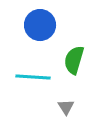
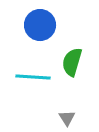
green semicircle: moved 2 px left, 2 px down
gray triangle: moved 1 px right, 11 px down
